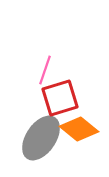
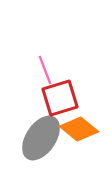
pink line: rotated 40 degrees counterclockwise
